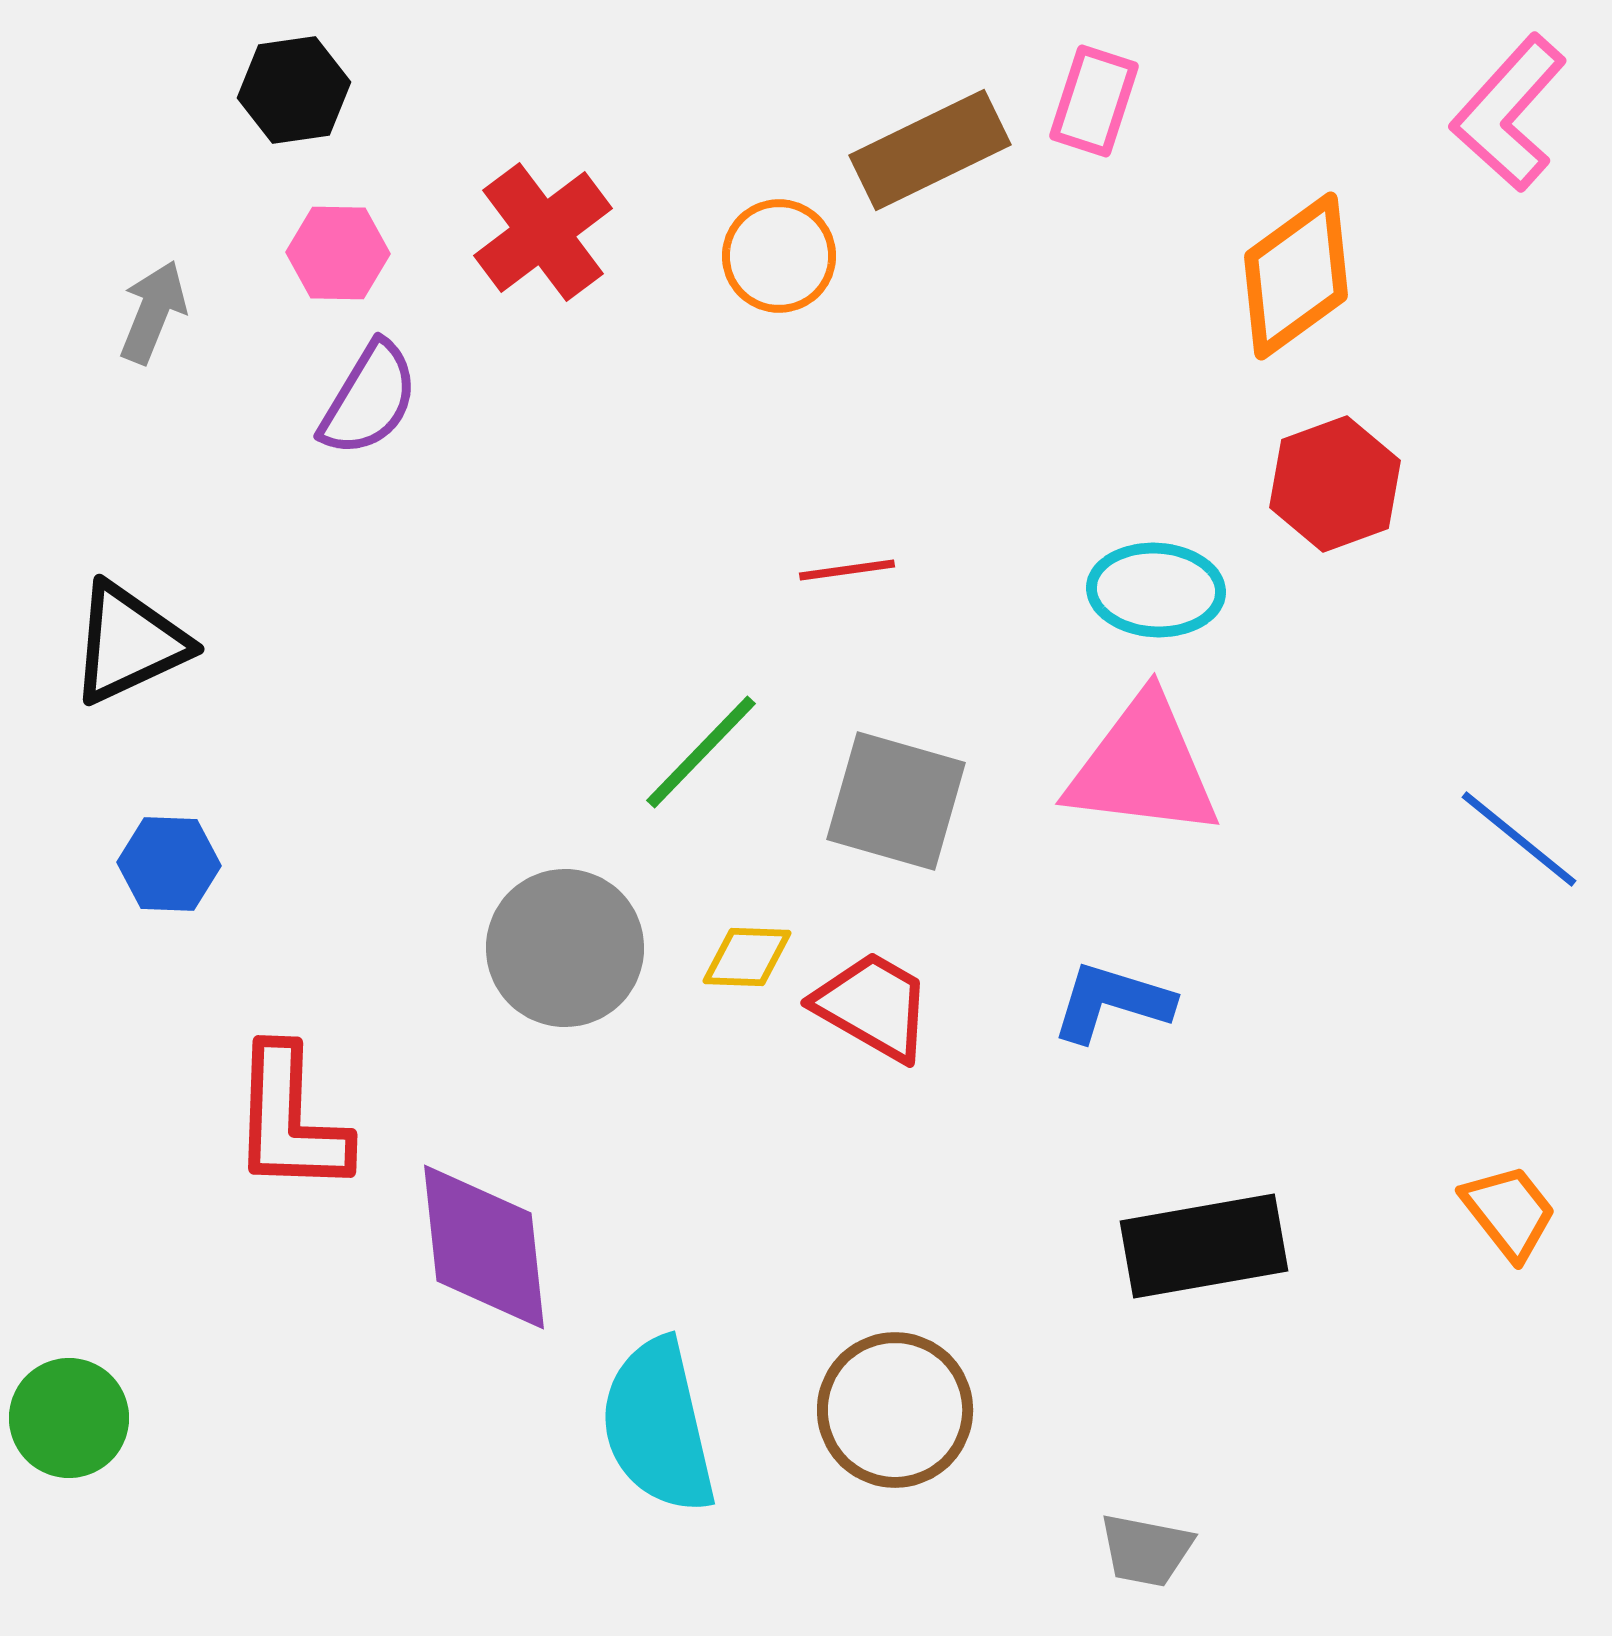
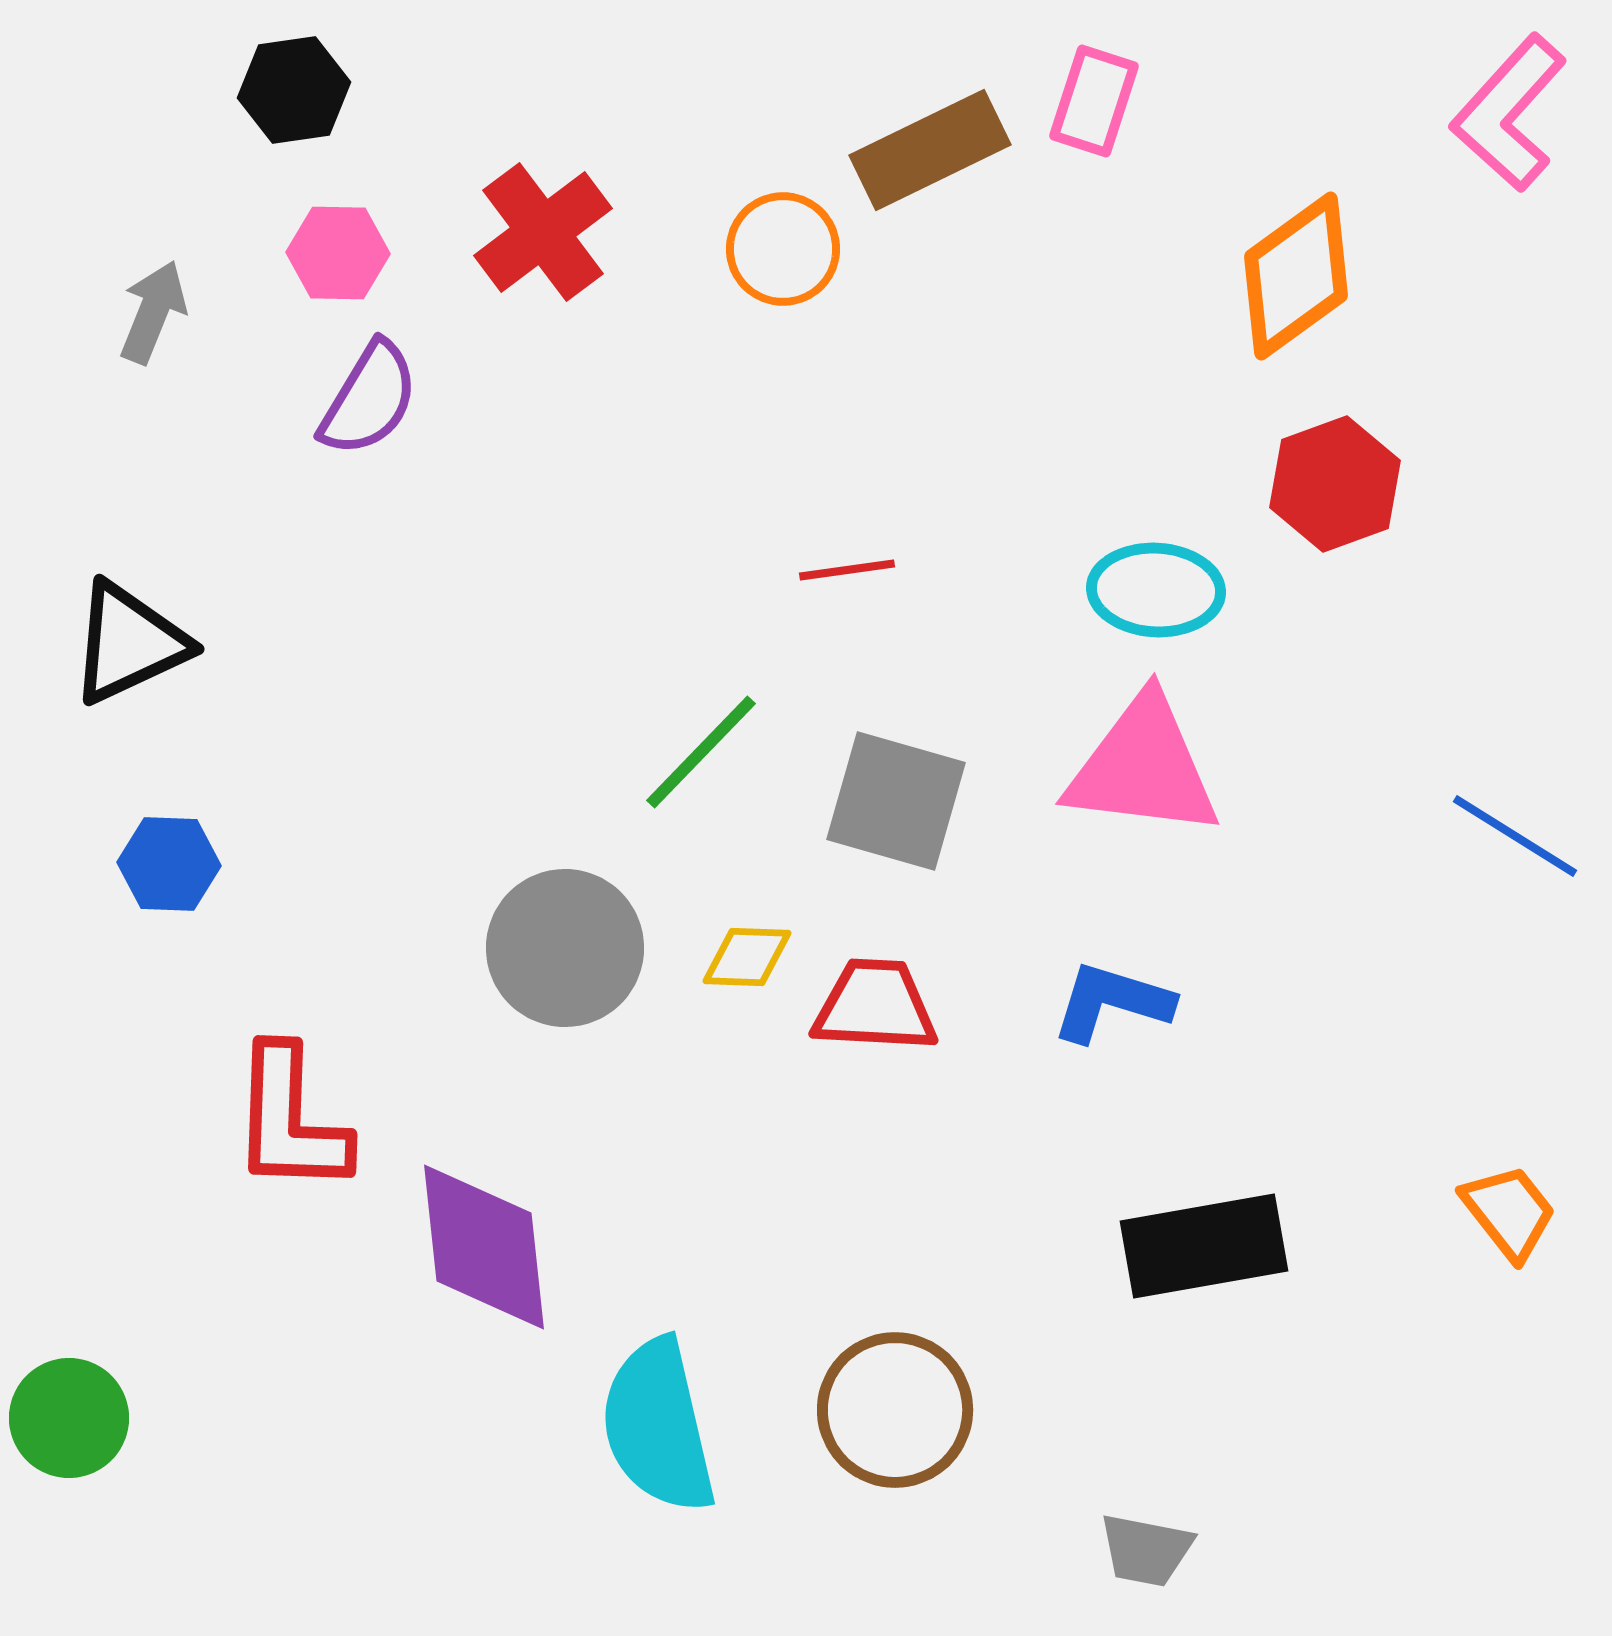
orange circle: moved 4 px right, 7 px up
blue line: moved 4 px left, 3 px up; rotated 7 degrees counterclockwise
red trapezoid: moved 2 px right; rotated 27 degrees counterclockwise
